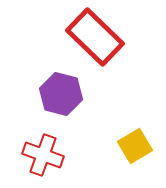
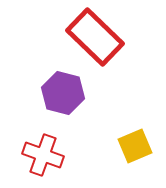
purple hexagon: moved 2 px right, 1 px up
yellow square: rotated 8 degrees clockwise
